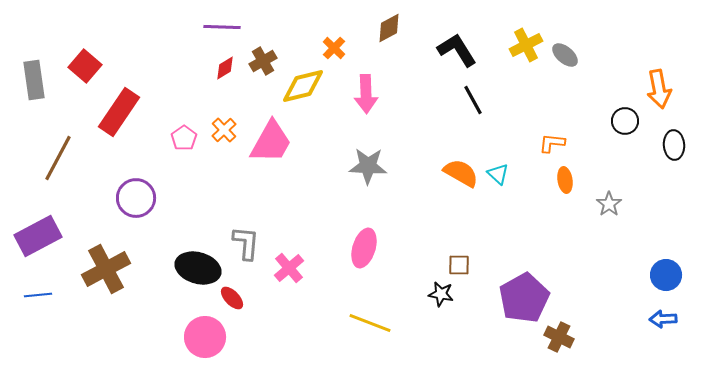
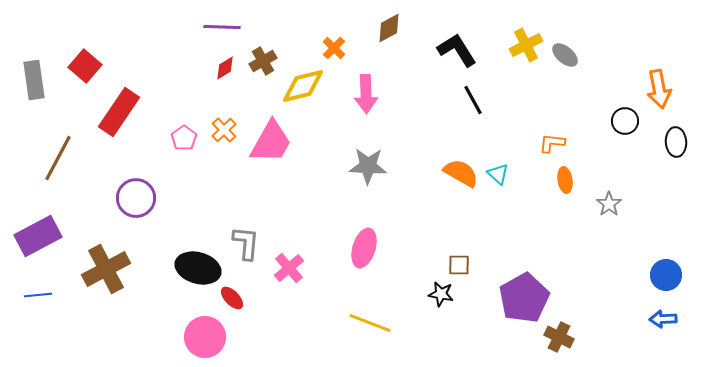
black ellipse at (674, 145): moved 2 px right, 3 px up
